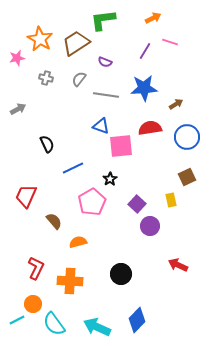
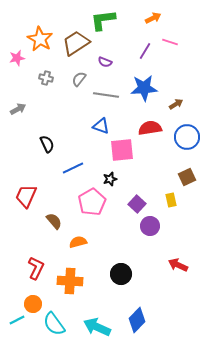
pink square: moved 1 px right, 4 px down
black star: rotated 16 degrees clockwise
